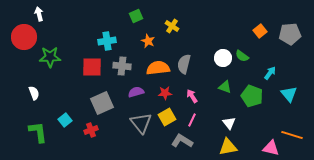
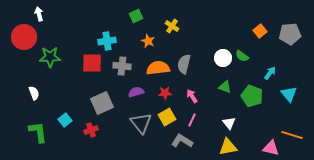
red square: moved 4 px up
